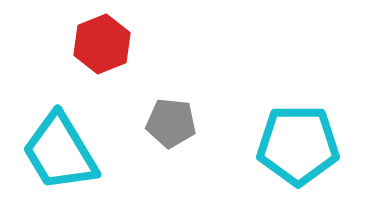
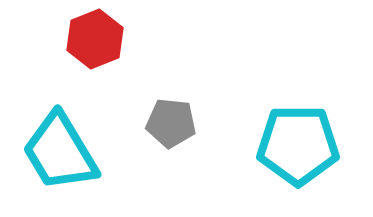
red hexagon: moved 7 px left, 5 px up
